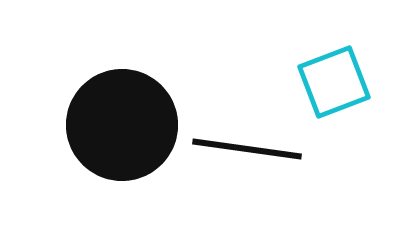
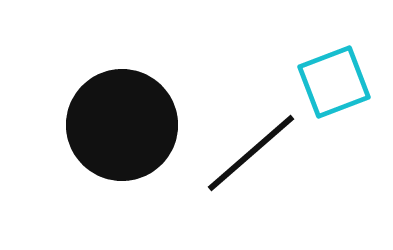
black line: moved 4 px right, 4 px down; rotated 49 degrees counterclockwise
